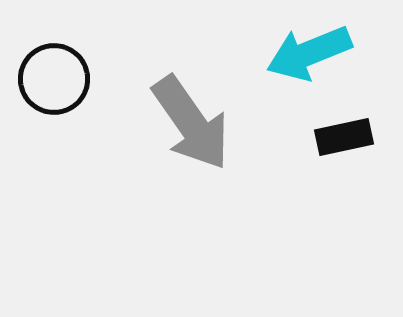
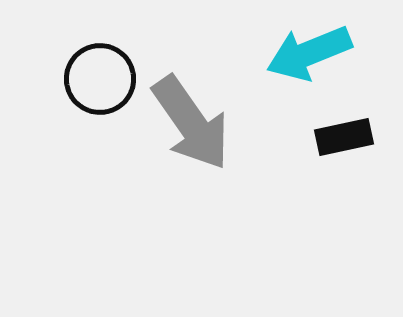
black circle: moved 46 px right
